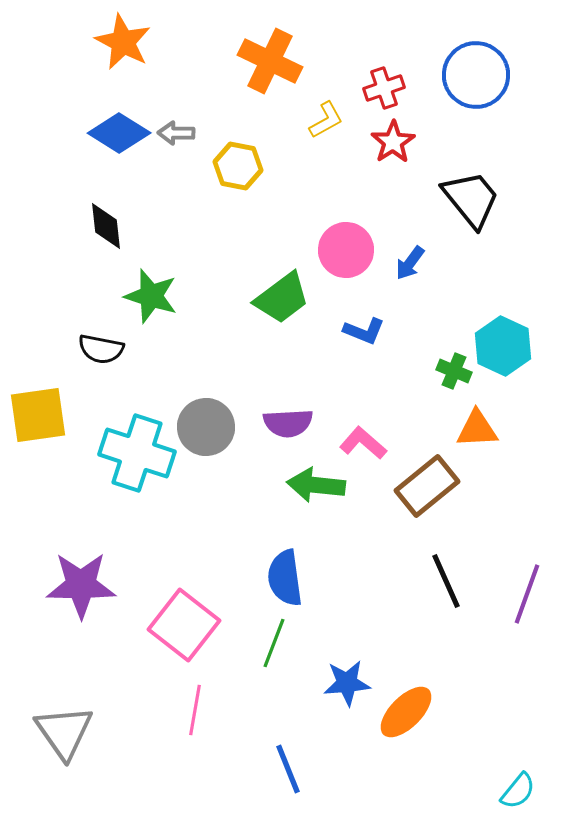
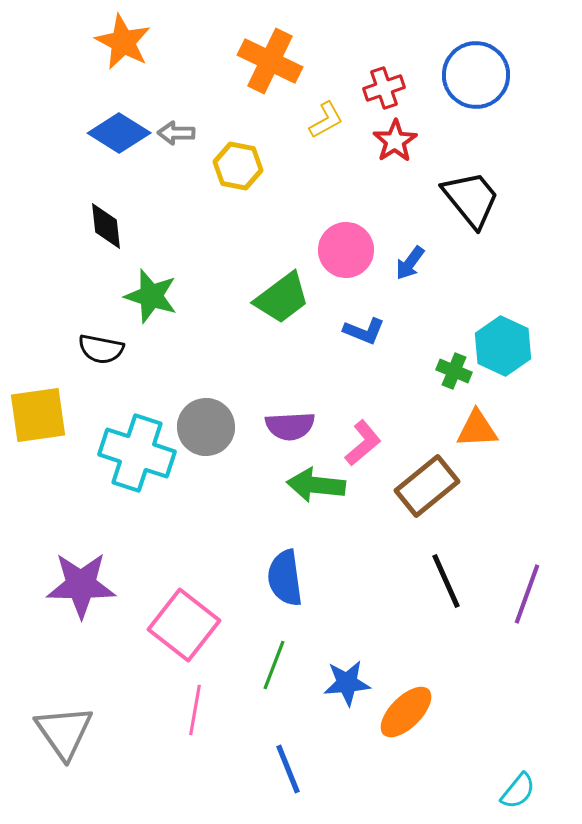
red star: moved 2 px right, 1 px up
purple semicircle: moved 2 px right, 3 px down
pink L-shape: rotated 99 degrees clockwise
green line: moved 22 px down
